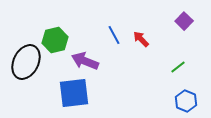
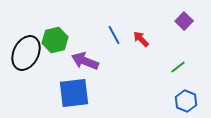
black ellipse: moved 9 px up
